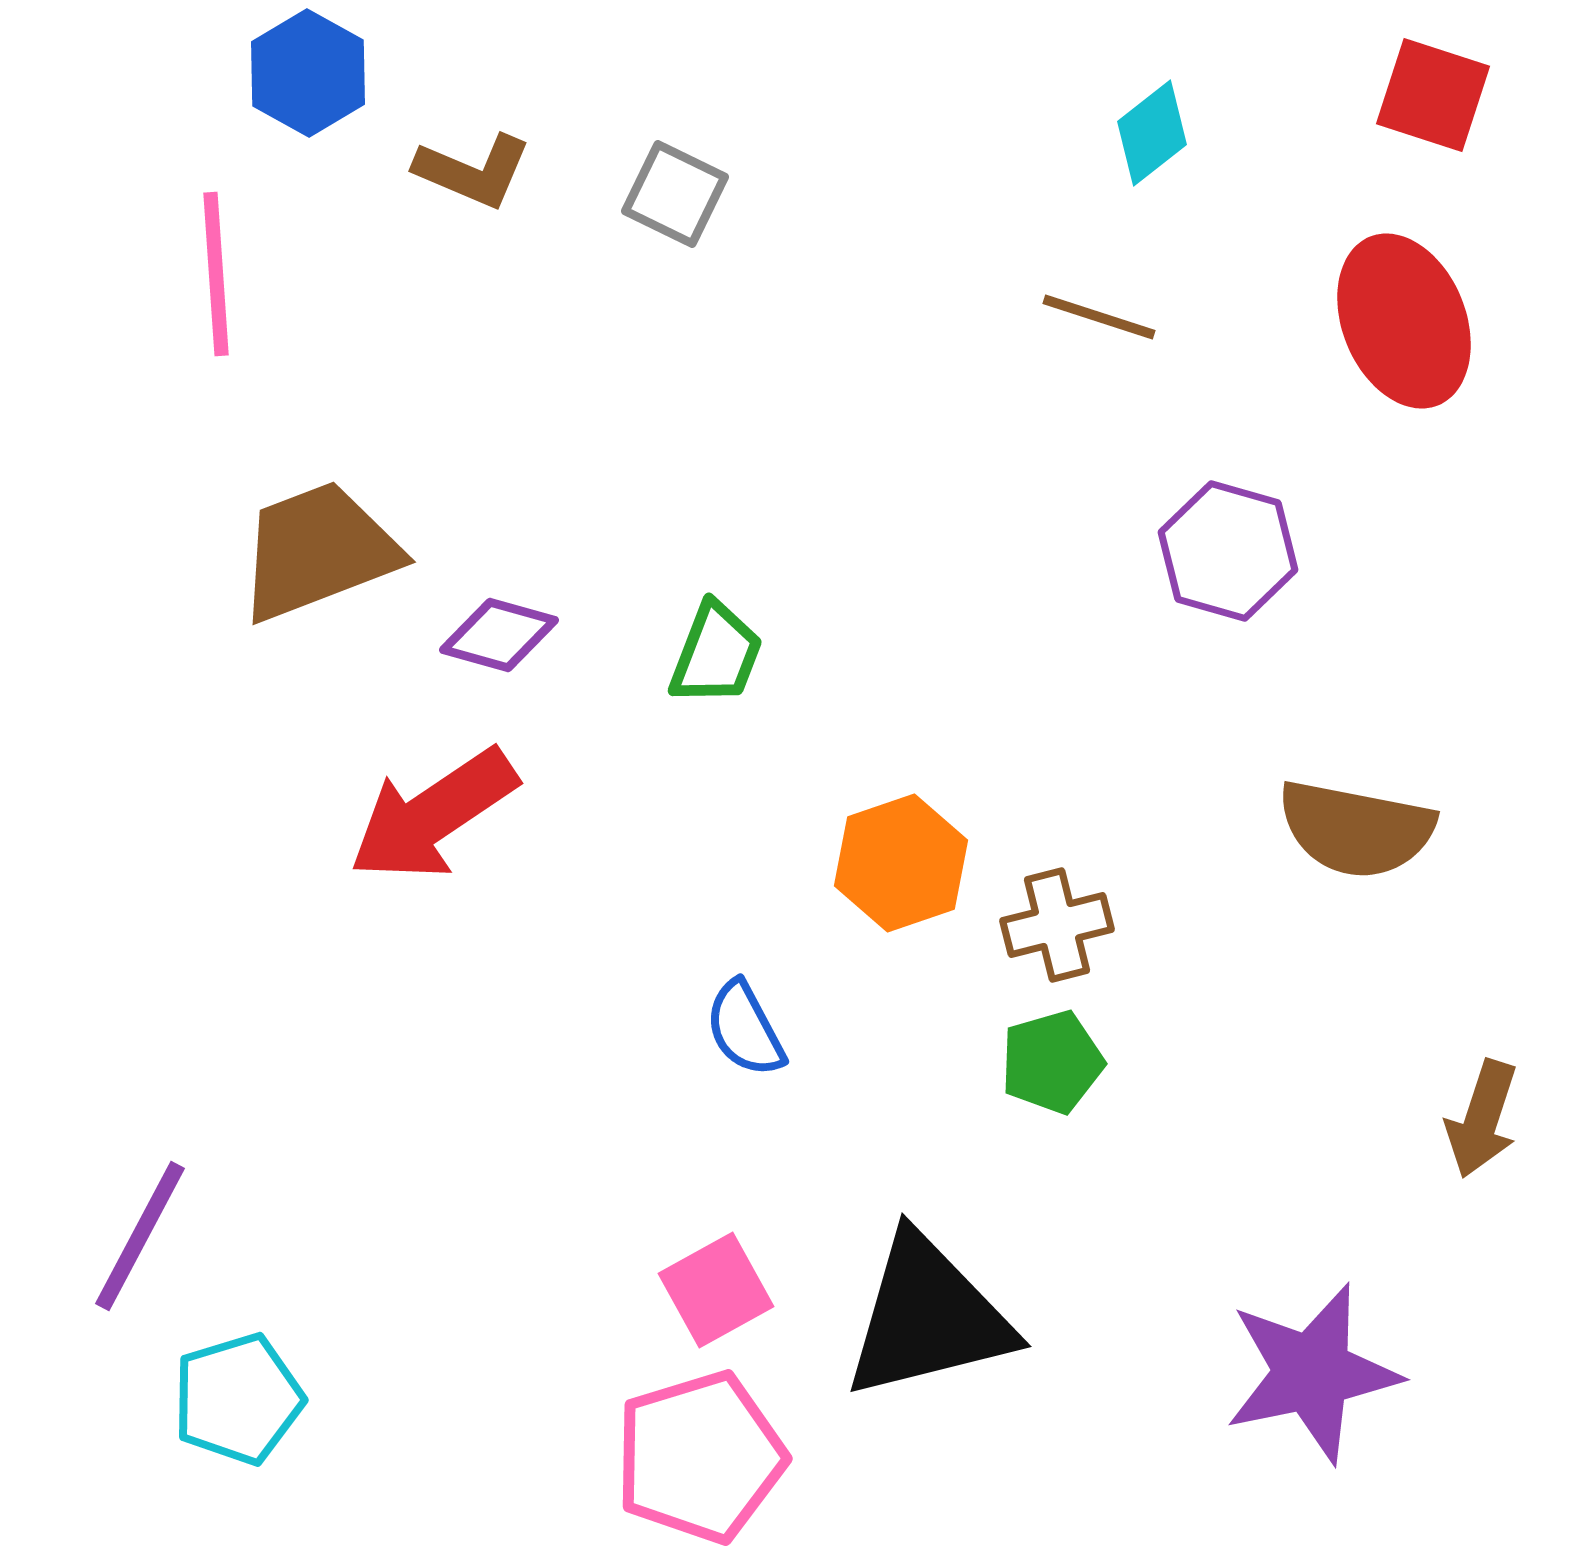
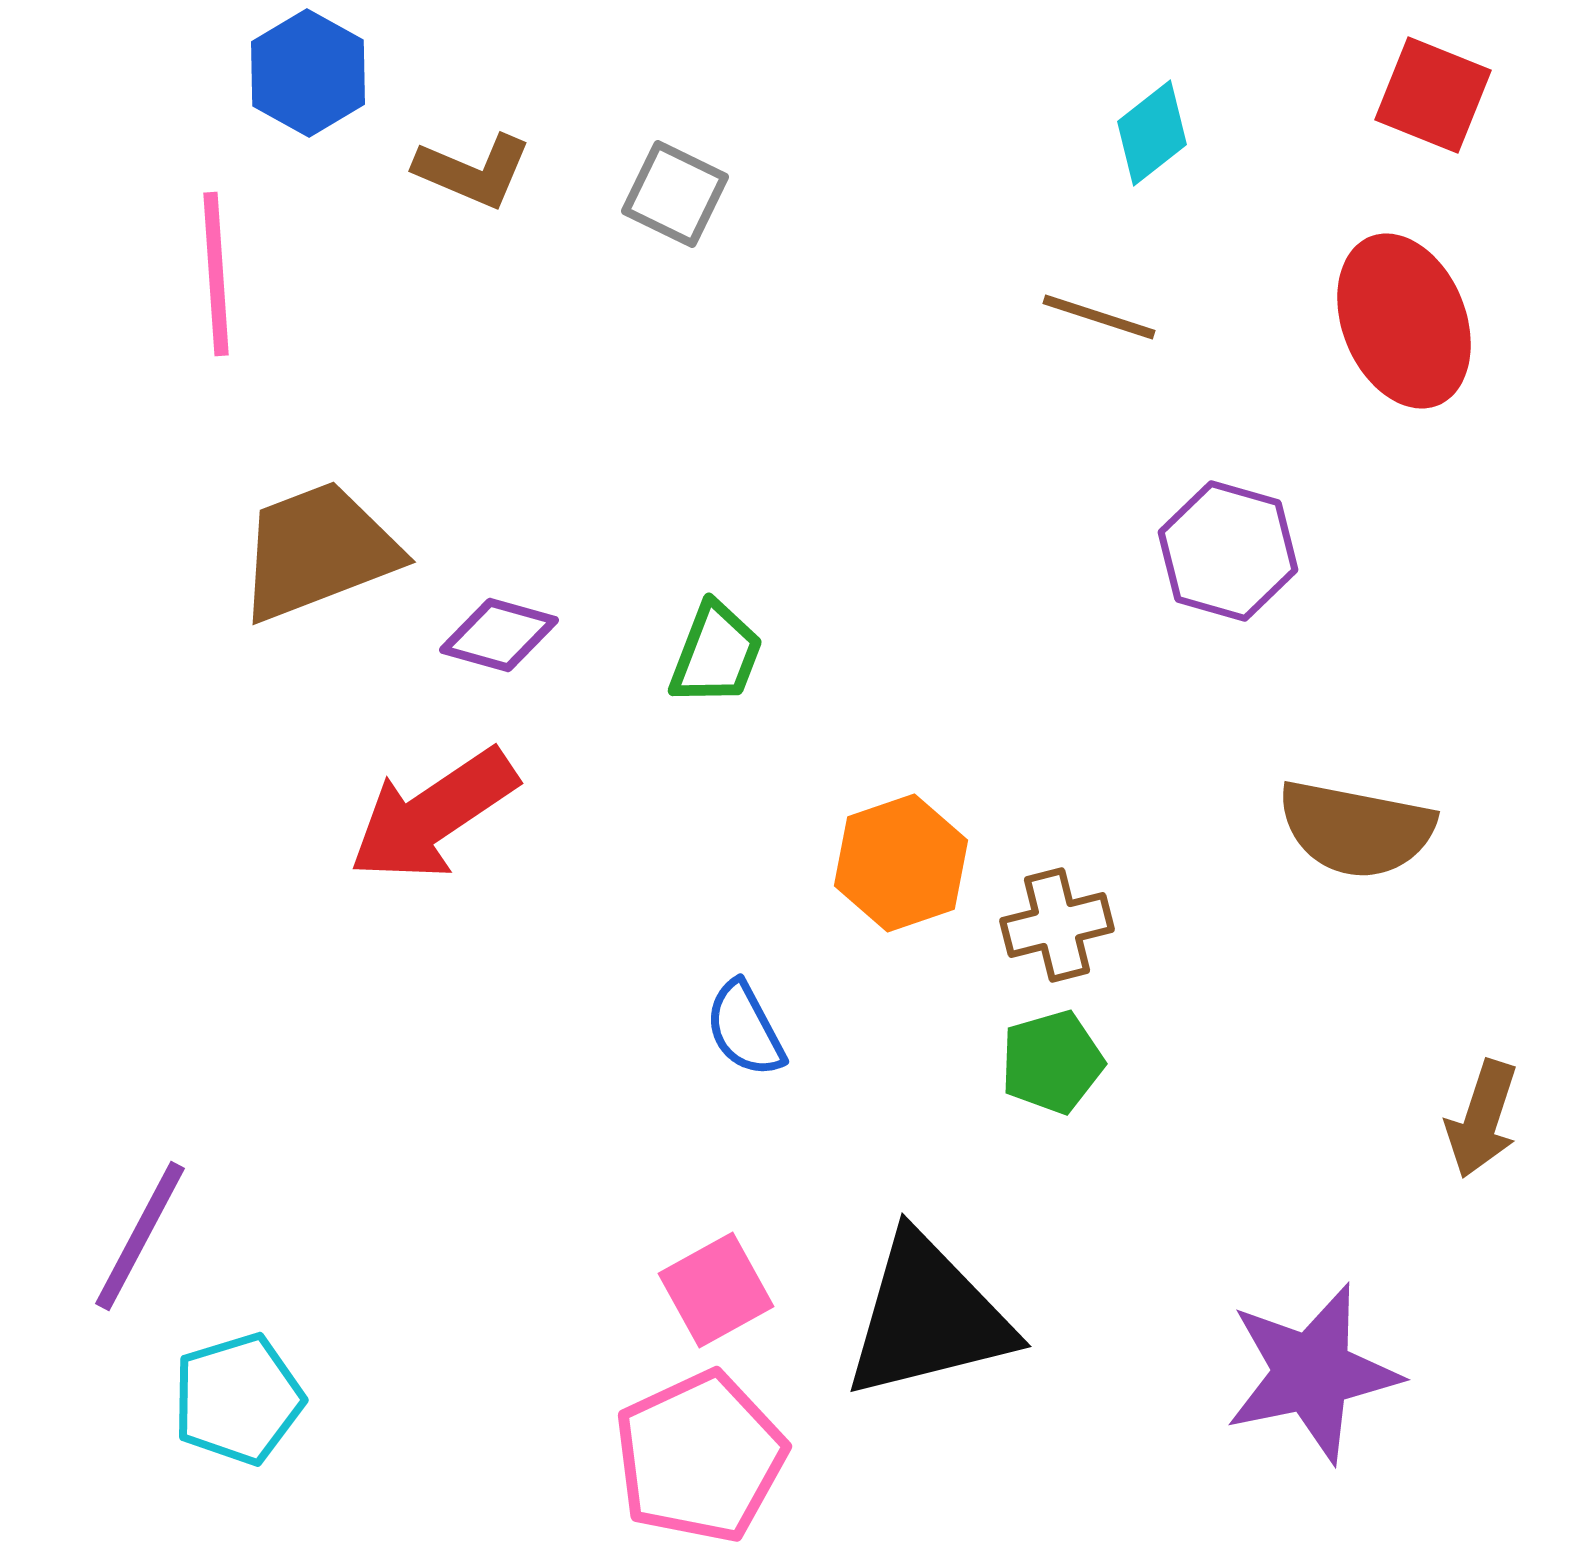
red square: rotated 4 degrees clockwise
pink pentagon: rotated 8 degrees counterclockwise
